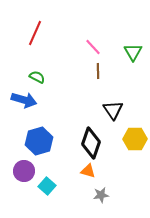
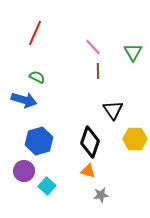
black diamond: moved 1 px left, 1 px up
